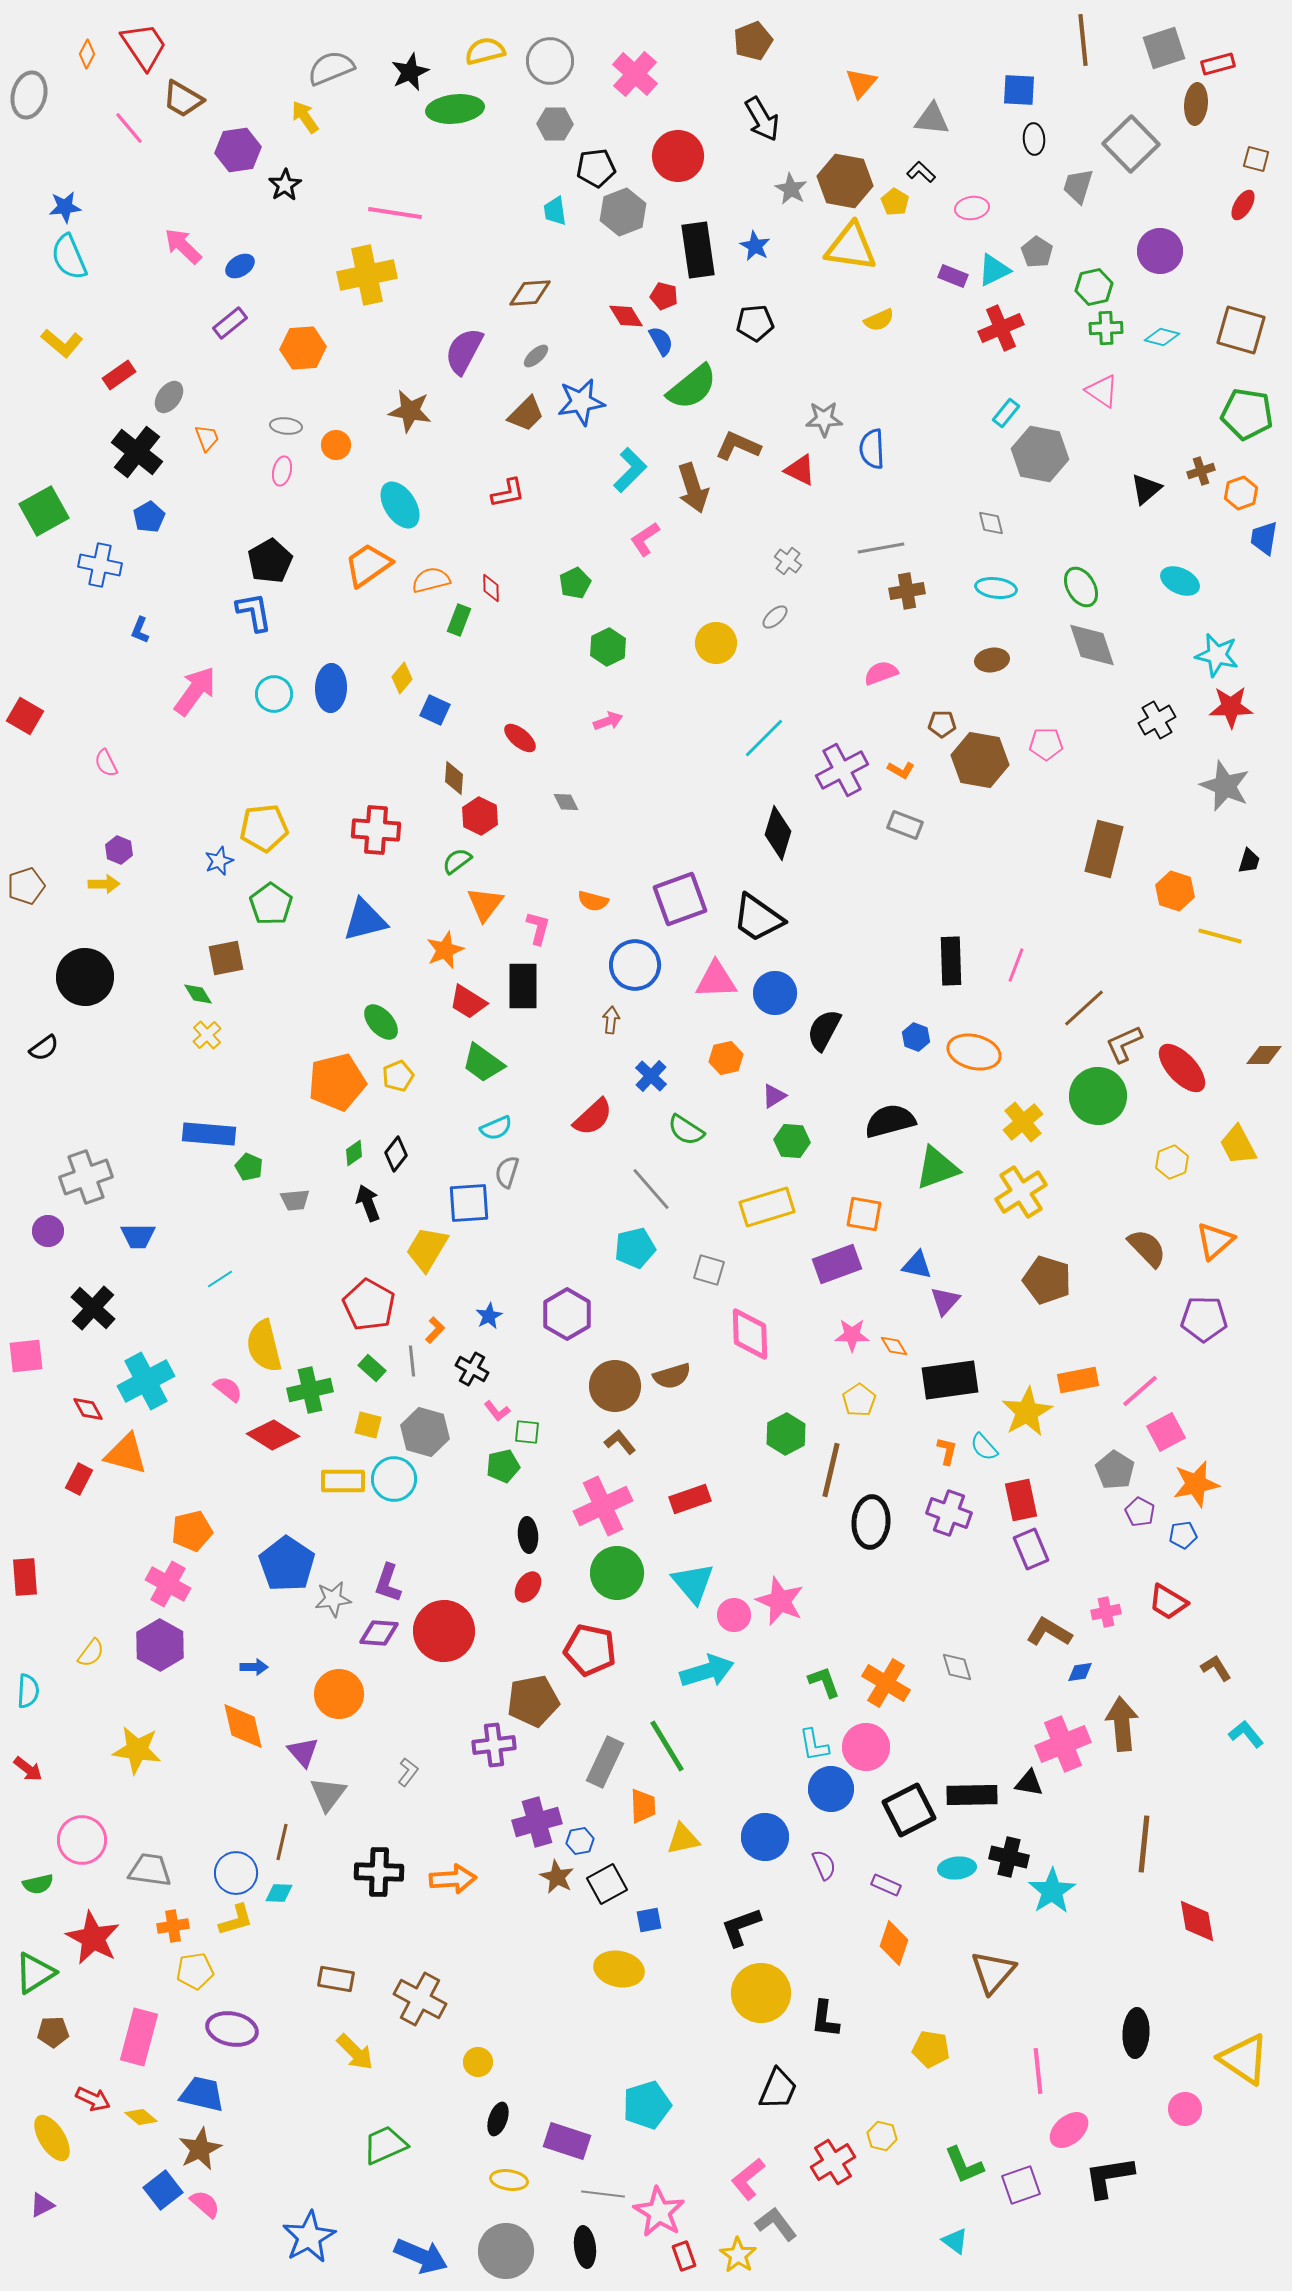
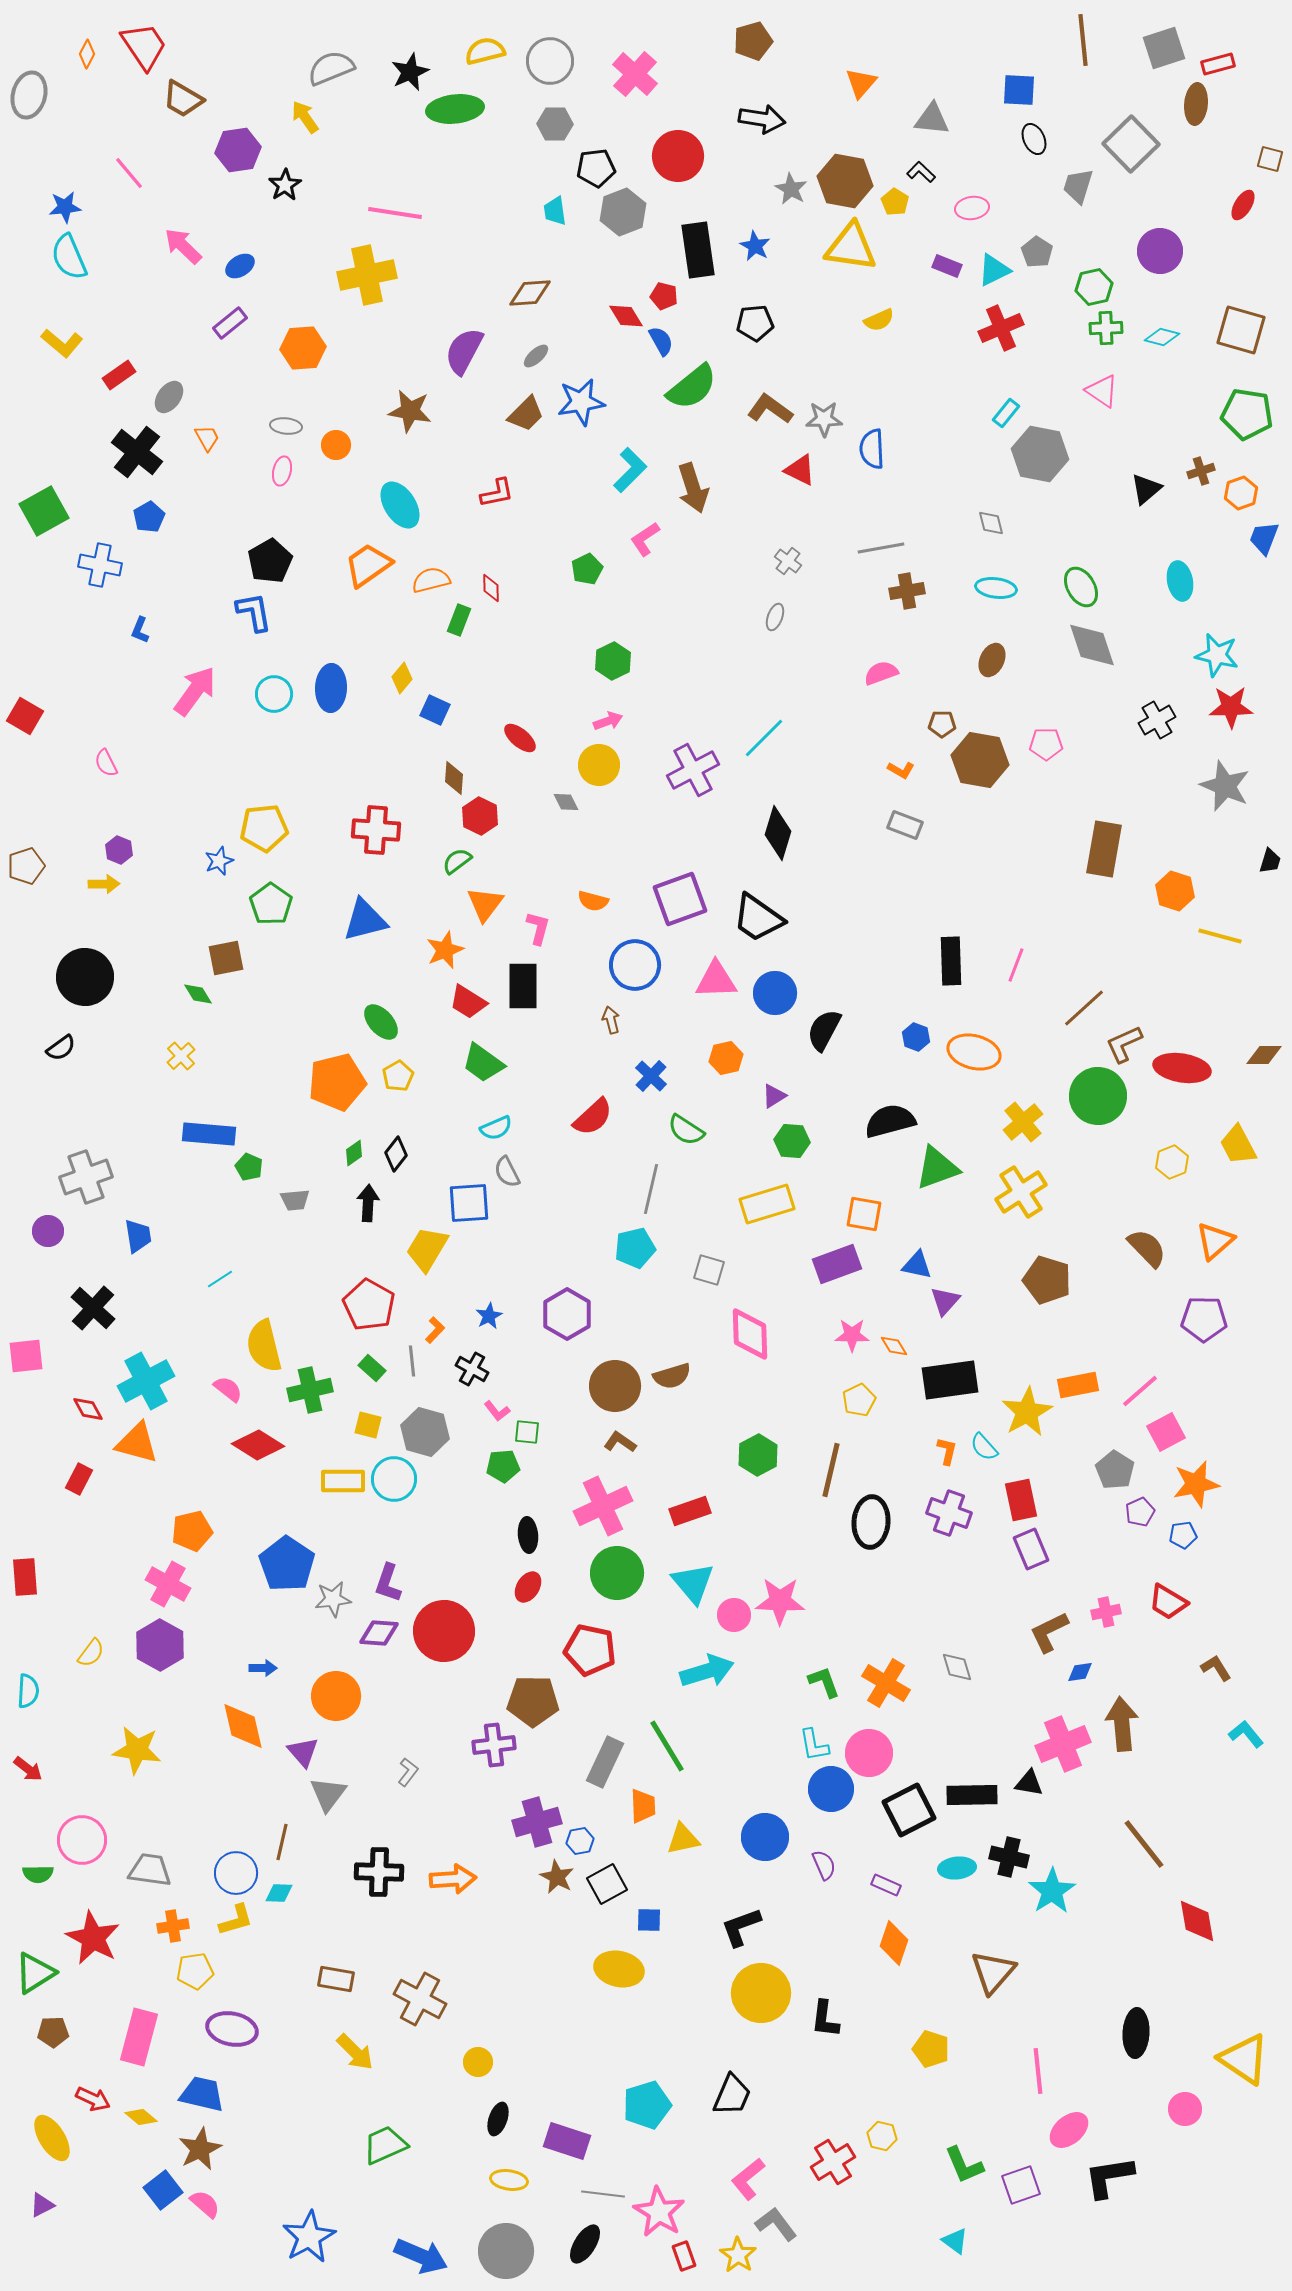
brown pentagon at (753, 41): rotated 6 degrees clockwise
black arrow at (762, 119): rotated 51 degrees counterclockwise
pink line at (129, 128): moved 45 px down
black ellipse at (1034, 139): rotated 20 degrees counterclockwise
brown square at (1256, 159): moved 14 px right
purple rectangle at (953, 276): moved 6 px left, 10 px up
orange trapezoid at (207, 438): rotated 8 degrees counterclockwise
brown L-shape at (738, 446): moved 32 px right, 37 px up; rotated 12 degrees clockwise
red L-shape at (508, 493): moved 11 px left
blue trapezoid at (1264, 538): rotated 12 degrees clockwise
cyan ellipse at (1180, 581): rotated 54 degrees clockwise
green pentagon at (575, 583): moved 12 px right, 14 px up
gray ellipse at (775, 617): rotated 28 degrees counterclockwise
yellow circle at (716, 643): moved 117 px left, 122 px down
green hexagon at (608, 647): moved 5 px right, 14 px down
brown ellipse at (992, 660): rotated 56 degrees counterclockwise
purple cross at (842, 770): moved 149 px left
brown rectangle at (1104, 849): rotated 4 degrees counterclockwise
black trapezoid at (1249, 861): moved 21 px right
brown pentagon at (26, 886): moved 20 px up
brown arrow at (611, 1020): rotated 20 degrees counterclockwise
yellow cross at (207, 1035): moved 26 px left, 21 px down
black semicircle at (44, 1048): moved 17 px right
red ellipse at (1182, 1068): rotated 38 degrees counterclockwise
yellow pentagon at (398, 1076): rotated 8 degrees counterclockwise
gray semicircle at (507, 1172): rotated 44 degrees counterclockwise
gray line at (651, 1189): rotated 54 degrees clockwise
black arrow at (368, 1203): rotated 24 degrees clockwise
yellow rectangle at (767, 1207): moved 3 px up
blue trapezoid at (138, 1236): rotated 99 degrees counterclockwise
orange rectangle at (1078, 1380): moved 5 px down
yellow pentagon at (859, 1400): rotated 8 degrees clockwise
green hexagon at (786, 1434): moved 28 px left, 21 px down
red diamond at (273, 1435): moved 15 px left, 10 px down
brown L-shape at (620, 1442): rotated 16 degrees counterclockwise
orange triangle at (126, 1454): moved 11 px right, 11 px up
green pentagon at (503, 1466): rotated 8 degrees clockwise
red rectangle at (690, 1499): moved 12 px down
purple pentagon at (1140, 1512): rotated 20 degrees clockwise
pink star at (780, 1601): rotated 21 degrees counterclockwise
brown L-shape at (1049, 1632): rotated 57 degrees counterclockwise
blue arrow at (254, 1667): moved 9 px right, 1 px down
orange circle at (339, 1694): moved 3 px left, 2 px down
brown pentagon at (533, 1701): rotated 12 degrees clockwise
pink circle at (866, 1747): moved 3 px right, 6 px down
brown line at (1144, 1844): rotated 44 degrees counterclockwise
green semicircle at (38, 1884): moved 10 px up; rotated 12 degrees clockwise
blue square at (649, 1920): rotated 12 degrees clockwise
yellow pentagon at (931, 2049): rotated 9 degrees clockwise
black trapezoid at (778, 2089): moved 46 px left, 6 px down
black ellipse at (585, 2247): moved 3 px up; rotated 39 degrees clockwise
